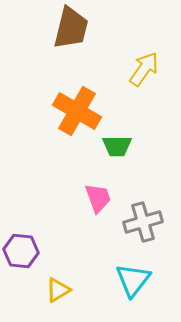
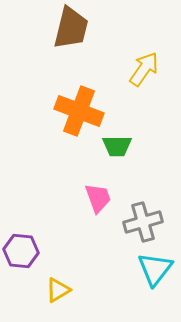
orange cross: moved 2 px right; rotated 9 degrees counterclockwise
cyan triangle: moved 22 px right, 11 px up
